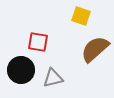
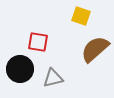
black circle: moved 1 px left, 1 px up
